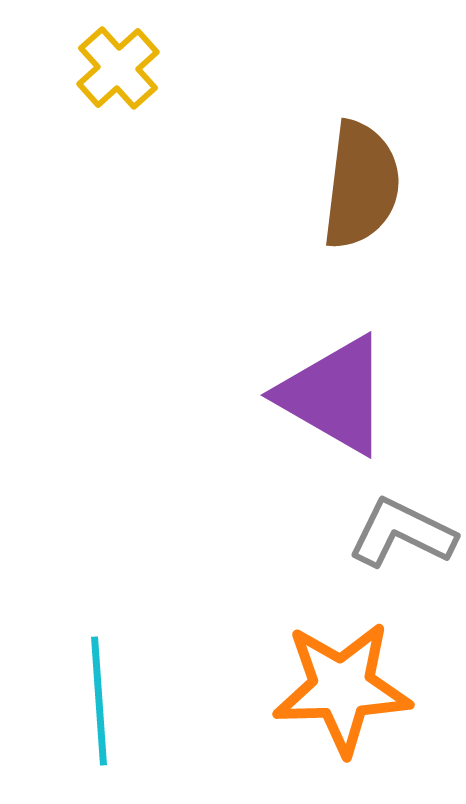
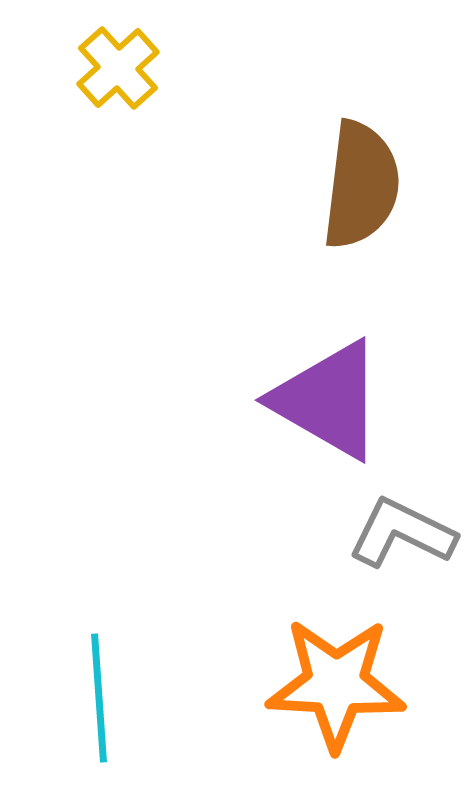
purple triangle: moved 6 px left, 5 px down
orange star: moved 6 px left, 4 px up; rotated 5 degrees clockwise
cyan line: moved 3 px up
